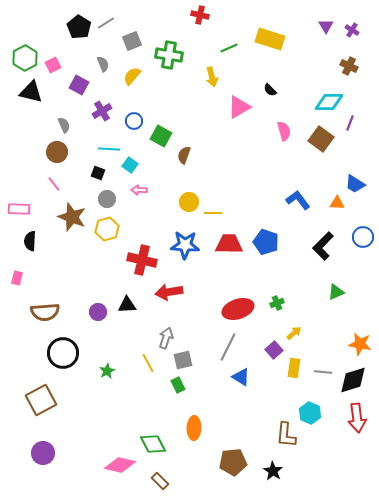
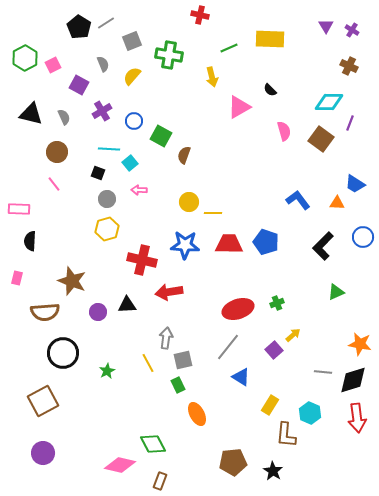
yellow rectangle at (270, 39): rotated 16 degrees counterclockwise
black triangle at (31, 92): moved 22 px down
gray semicircle at (64, 125): moved 8 px up
cyan square at (130, 165): moved 2 px up; rotated 14 degrees clockwise
brown star at (72, 217): moved 64 px down
yellow arrow at (294, 333): moved 1 px left, 2 px down
gray arrow at (166, 338): rotated 10 degrees counterclockwise
gray line at (228, 347): rotated 12 degrees clockwise
yellow rectangle at (294, 368): moved 24 px left, 37 px down; rotated 24 degrees clockwise
brown square at (41, 400): moved 2 px right, 1 px down
orange ellipse at (194, 428): moved 3 px right, 14 px up; rotated 30 degrees counterclockwise
brown rectangle at (160, 481): rotated 66 degrees clockwise
